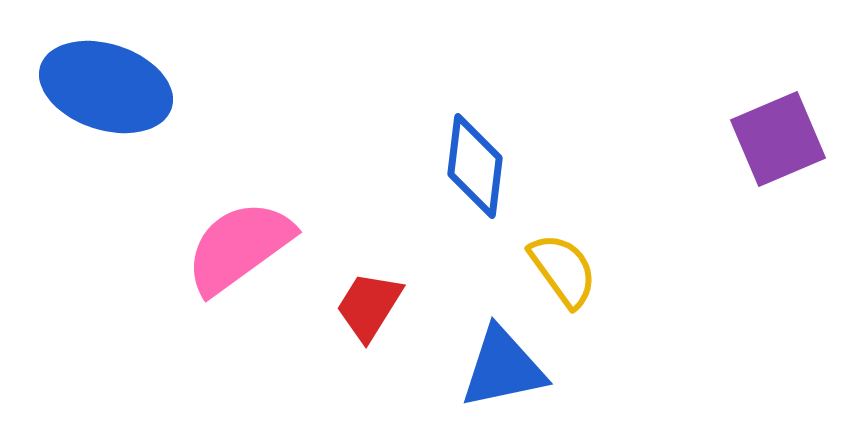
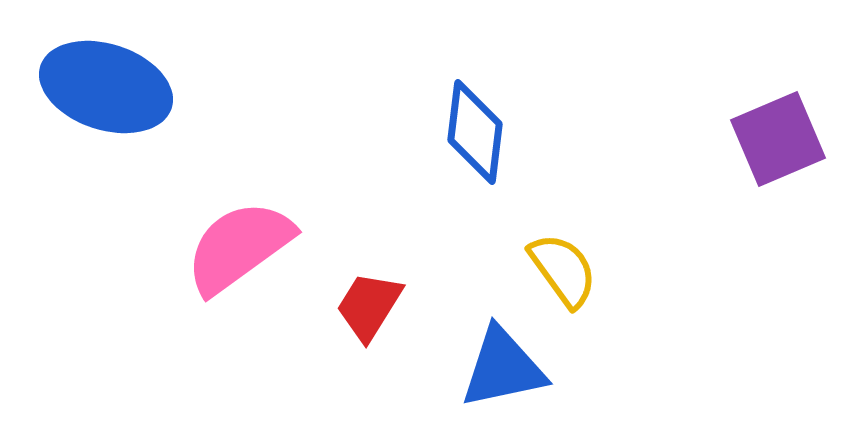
blue diamond: moved 34 px up
